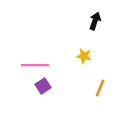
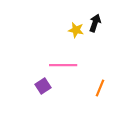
black arrow: moved 2 px down
yellow star: moved 8 px left, 26 px up
pink line: moved 28 px right
